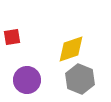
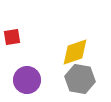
yellow diamond: moved 4 px right, 3 px down
gray hexagon: rotated 12 degrees counterclockwise
